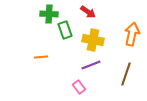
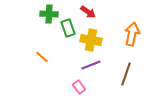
green rectangle: moved 3 px right, 2 px up
yellow cross: moved 2 px left
orange line: moved 1 px right; rotated 48 degrees clockwise
